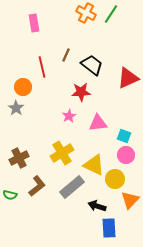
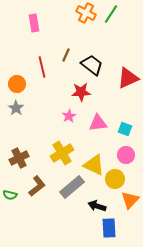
orange circle: moved 6 px left, 3 px up
cyan square: moved 1 px right, 7 px up
